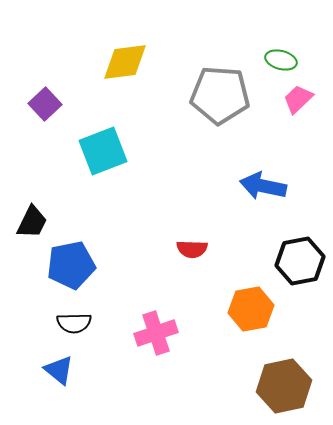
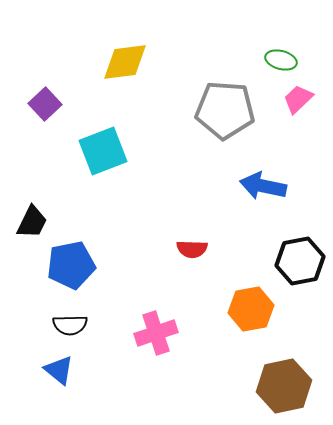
gray pentagon: moved 5 px right, 15 px down
black semicircle: moved 4 px left, 2 px down
